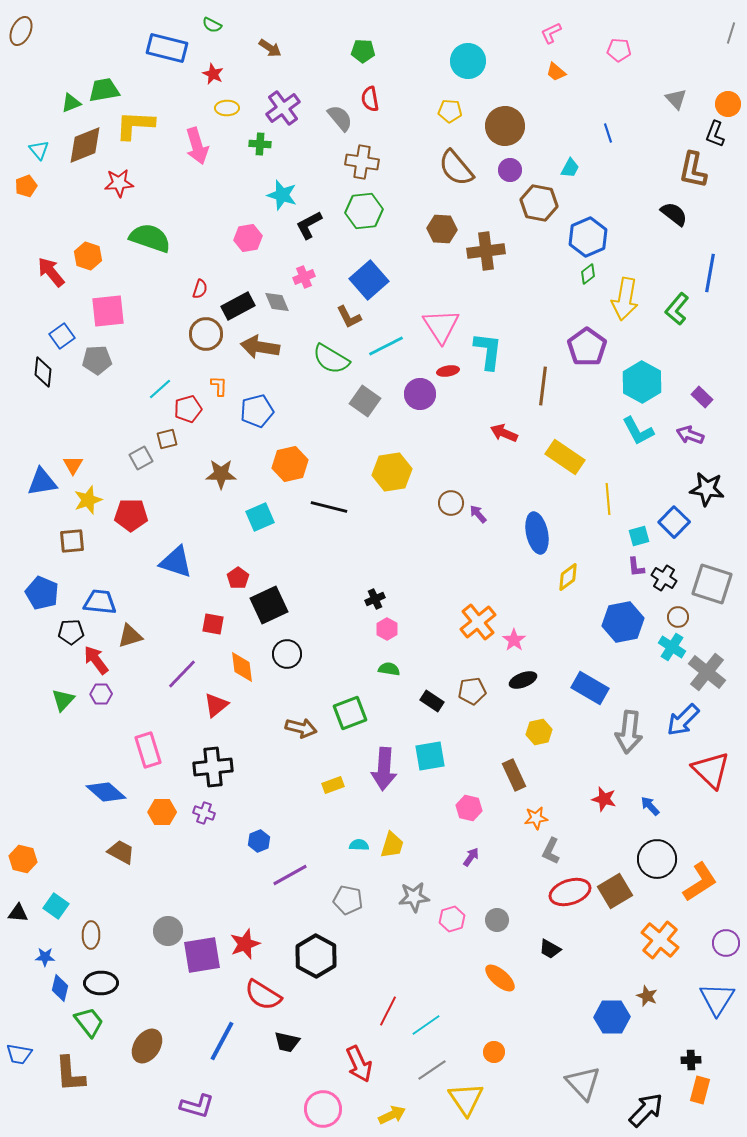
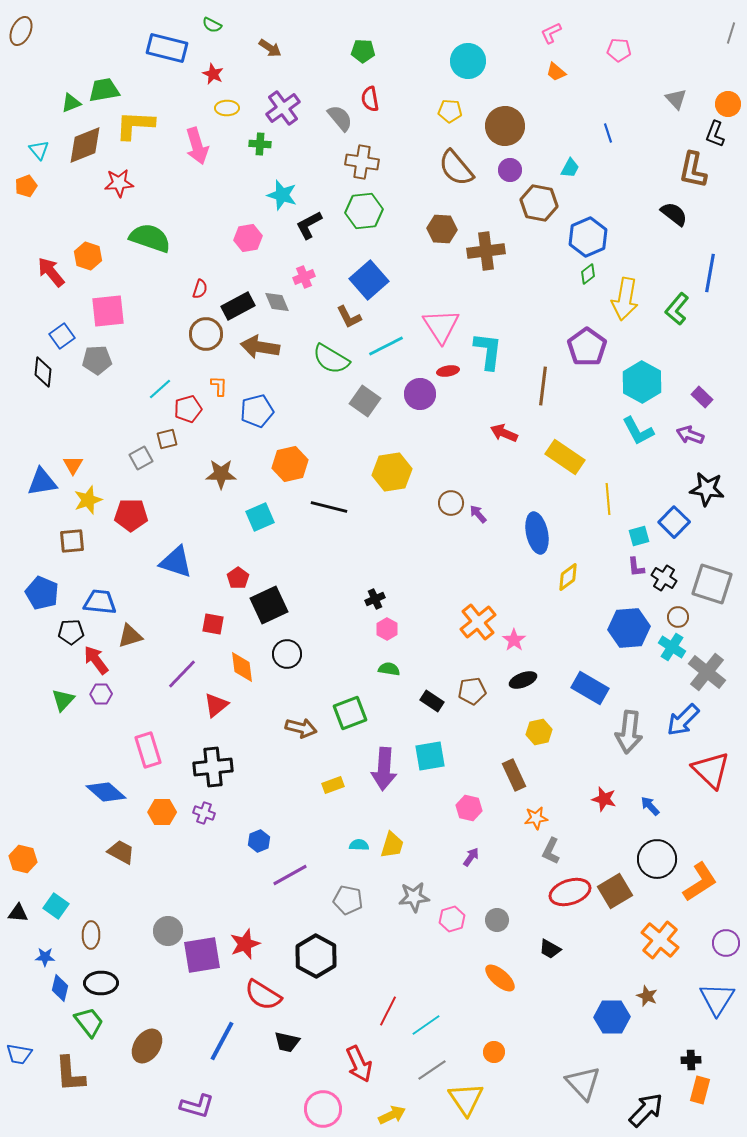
blue hexagon at (623, 622): moved 6 px right, 6 px down; rotated 6 degrees clockwise
